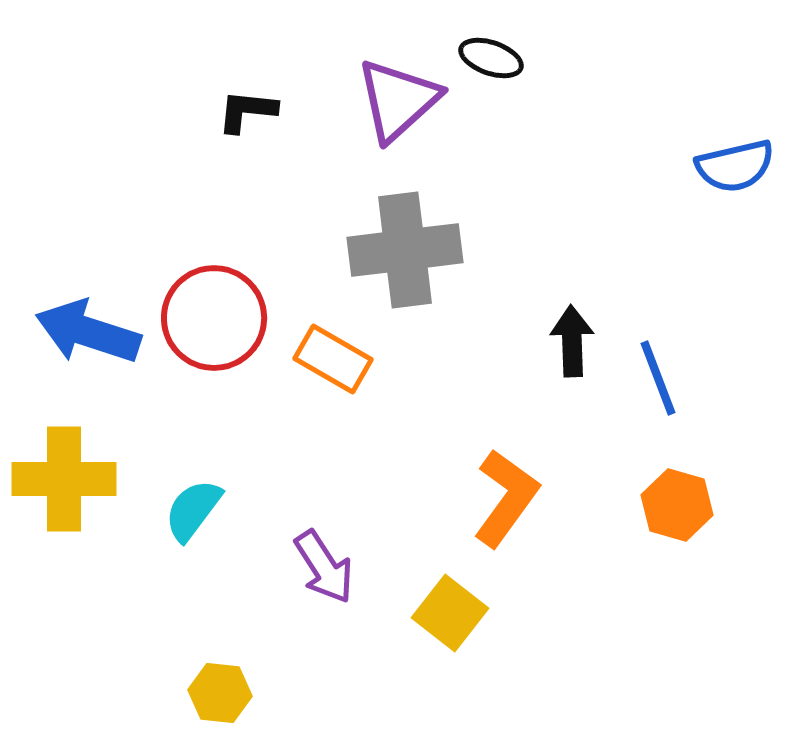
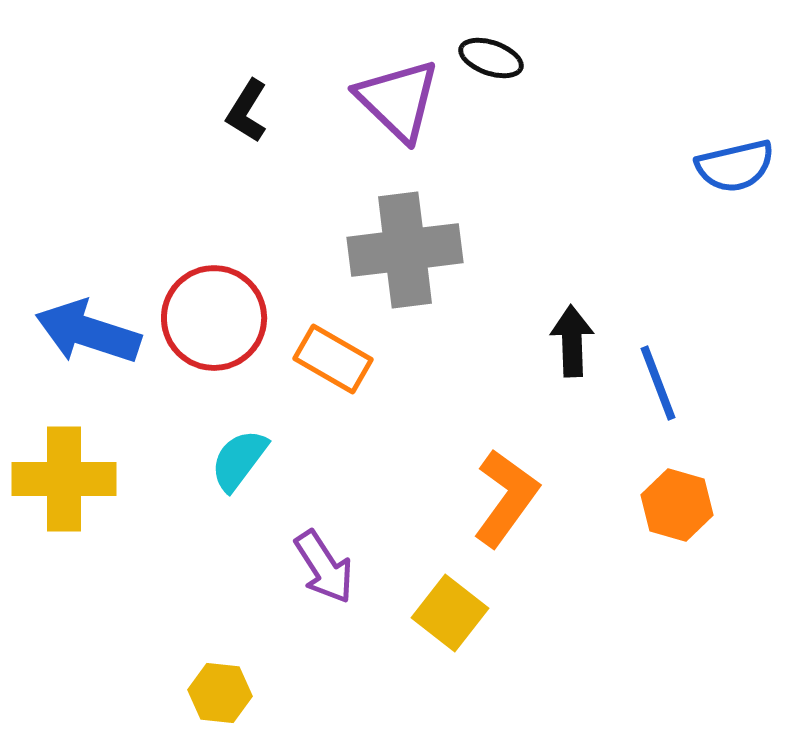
purple triangle: rotated 34 degrees counterclockwise
black L-shape: rotated 64 degrees counterclockwise
blue line: moved 5 px down
cyan semicircle: moved 46 px right, 50 px up
